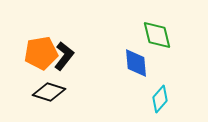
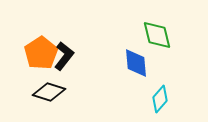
orange pentagon: rotated 24 degrees counterclockwise
